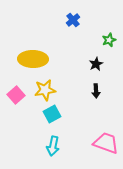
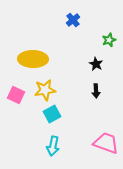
black star: rotated 16 degrees counterclockwise
pink square: rotated 24 degrees counterclockwise
